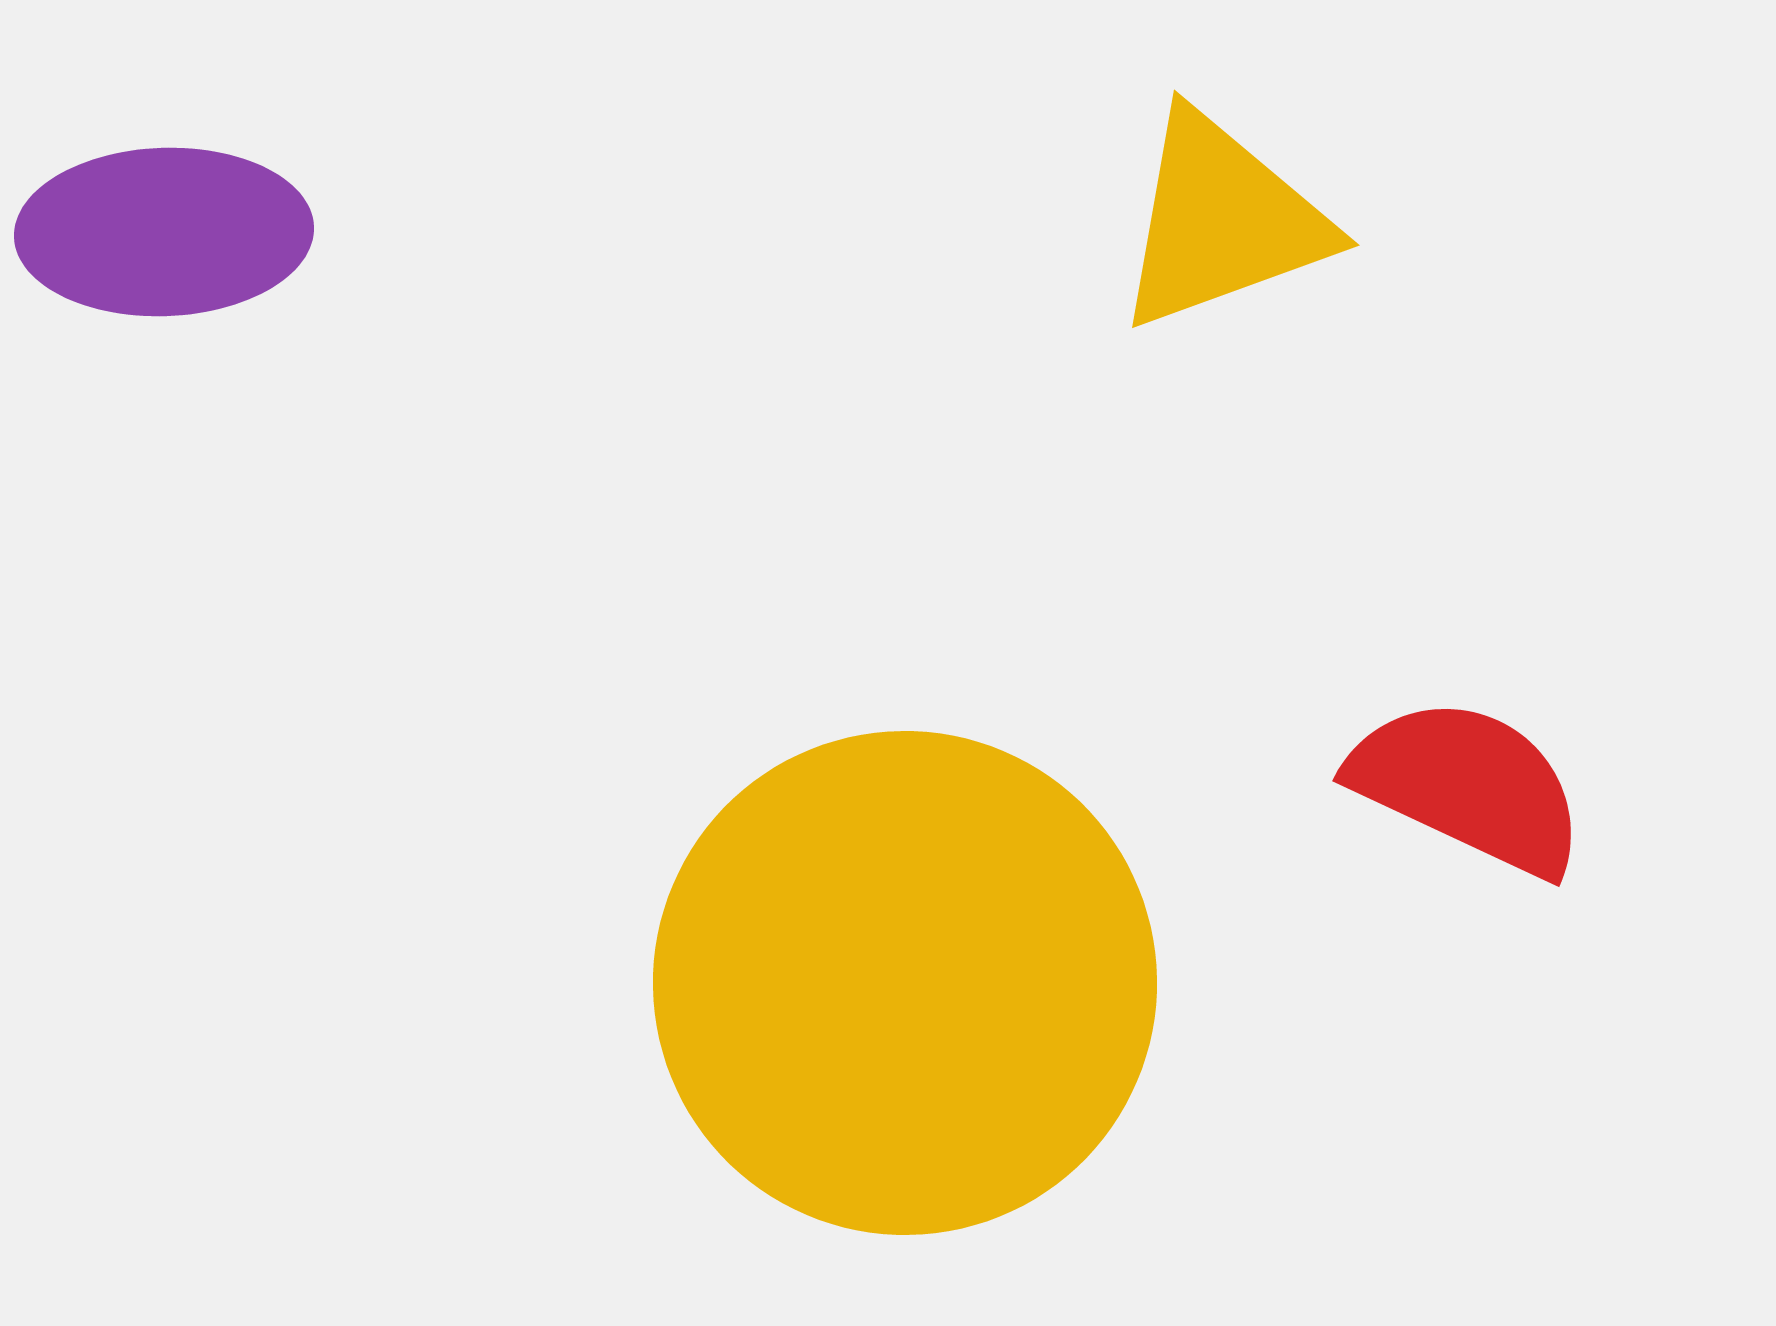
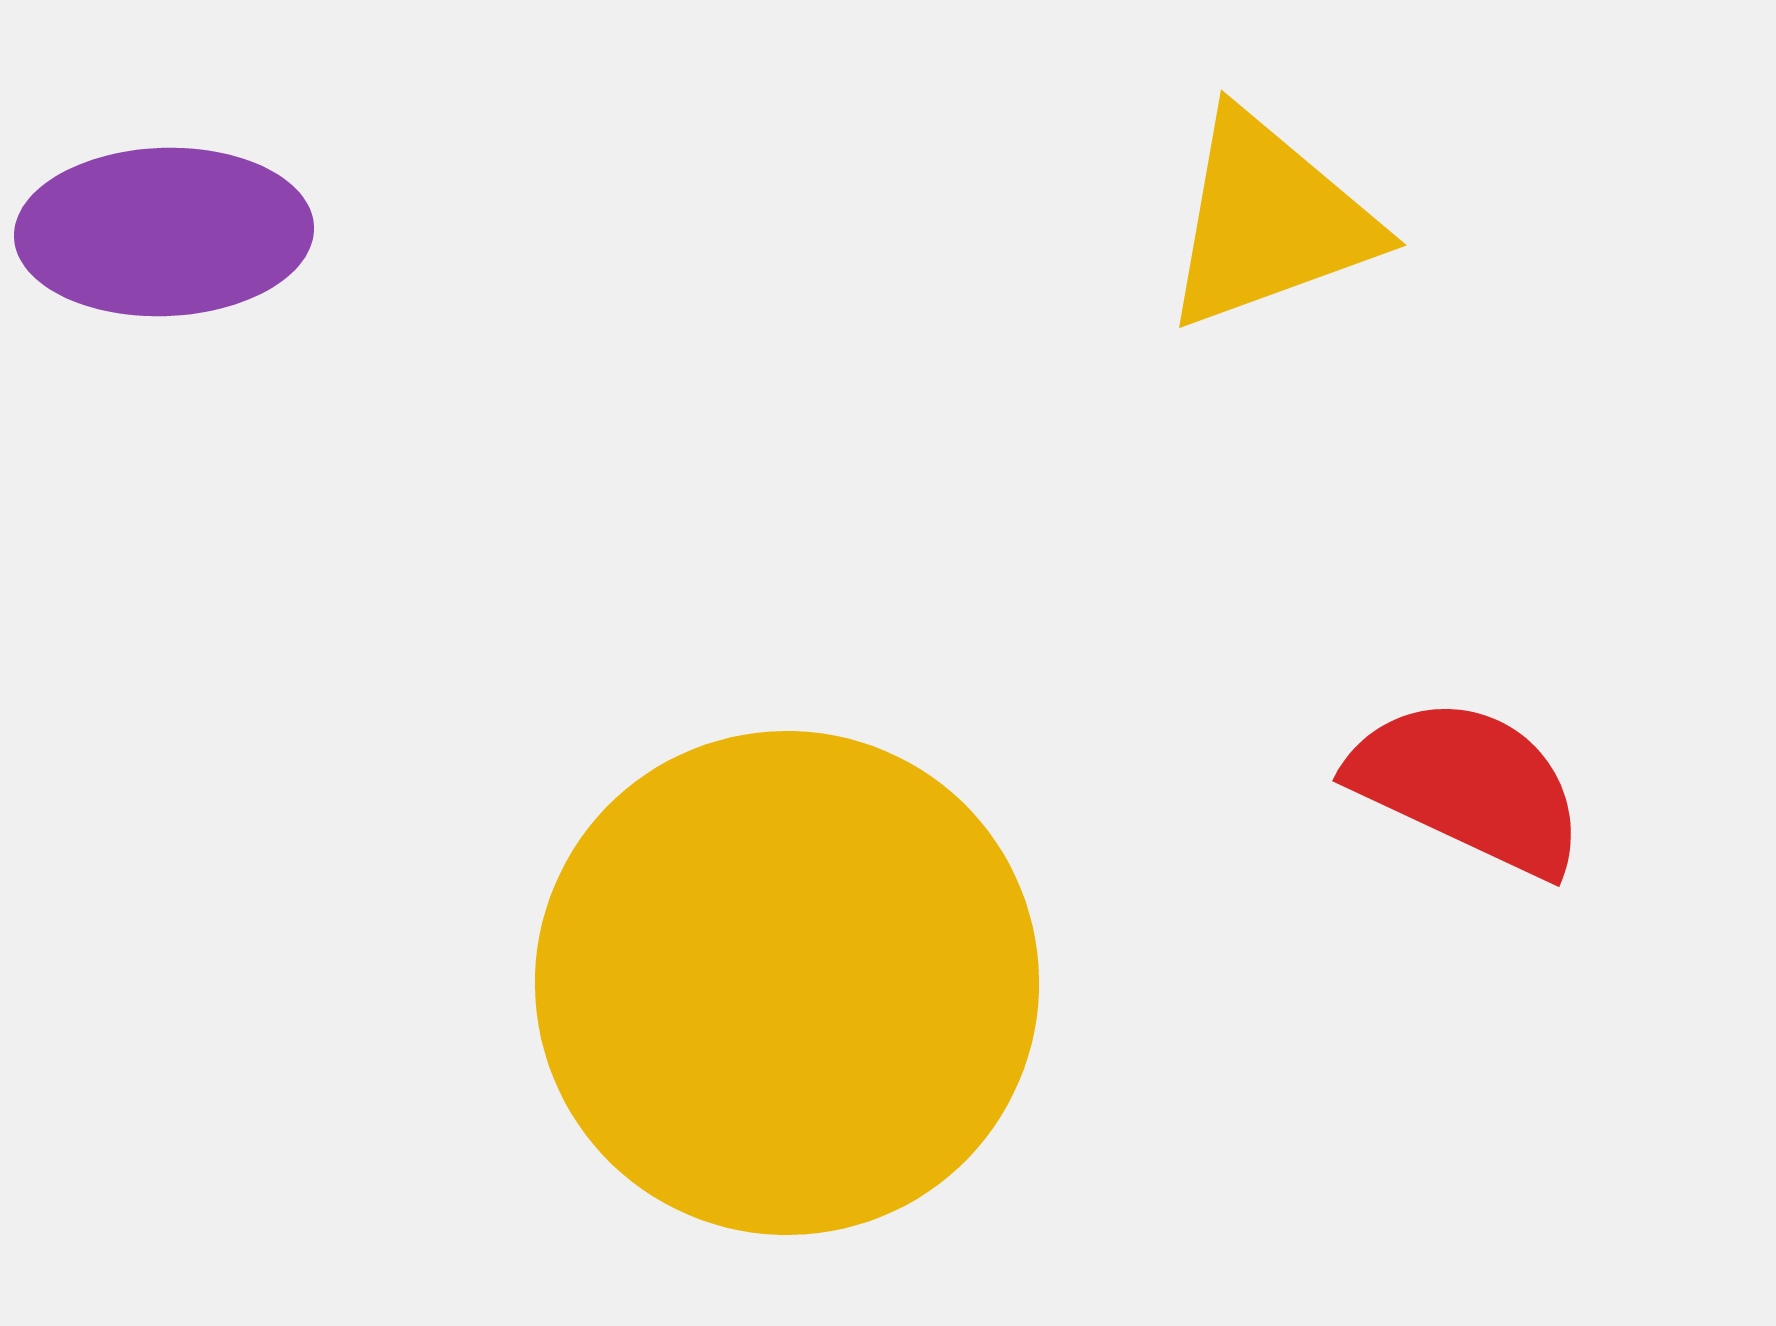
yellow triangle: moved 47 px right
yellow circle: moved 118 px left
